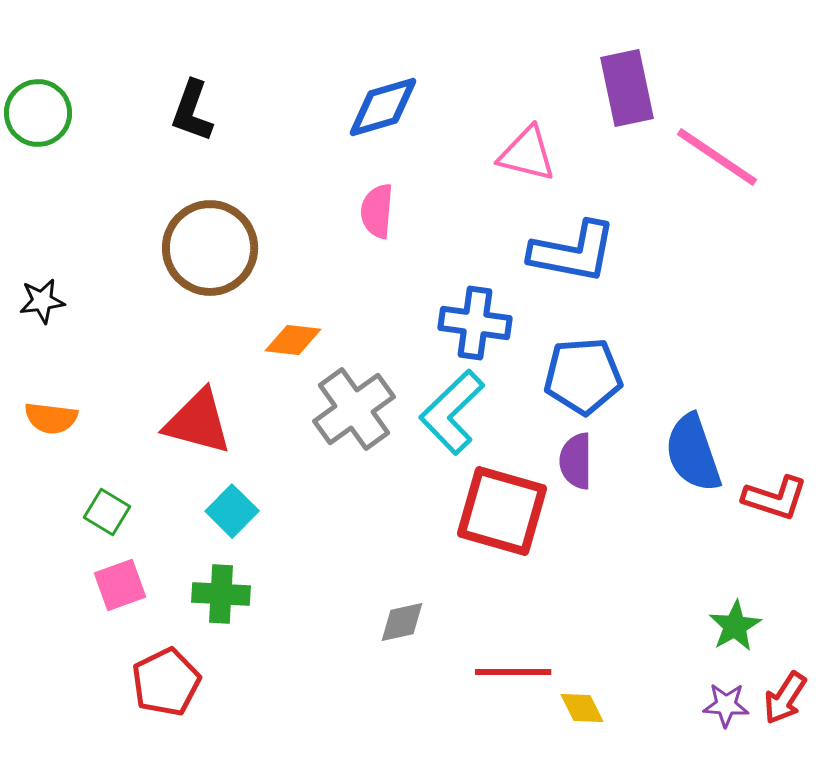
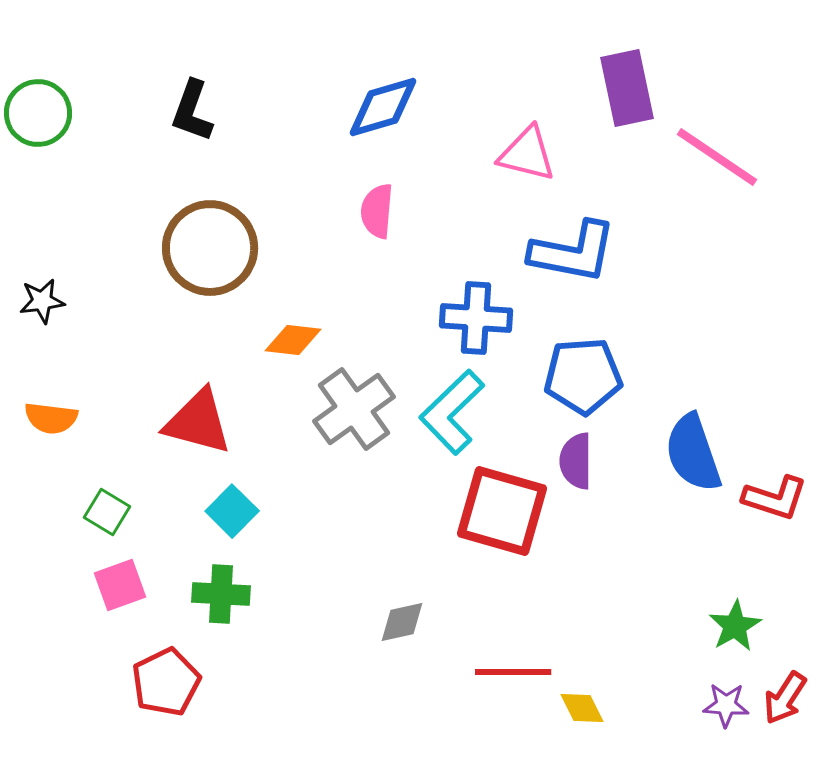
blue cross: moved 1 px right, 5 px up; rotated 4 degrees counterclockwise
